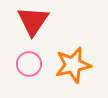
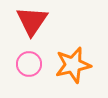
red triangle: moved 1 px left
